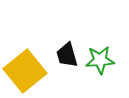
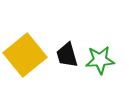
yellow square: moved 16 px up
